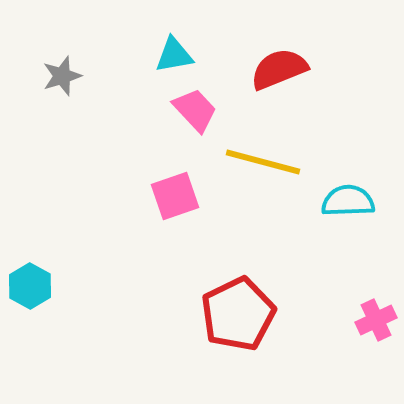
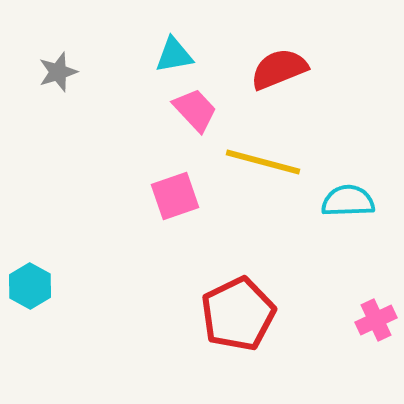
gray star: moved 4 px left, 4 px up
